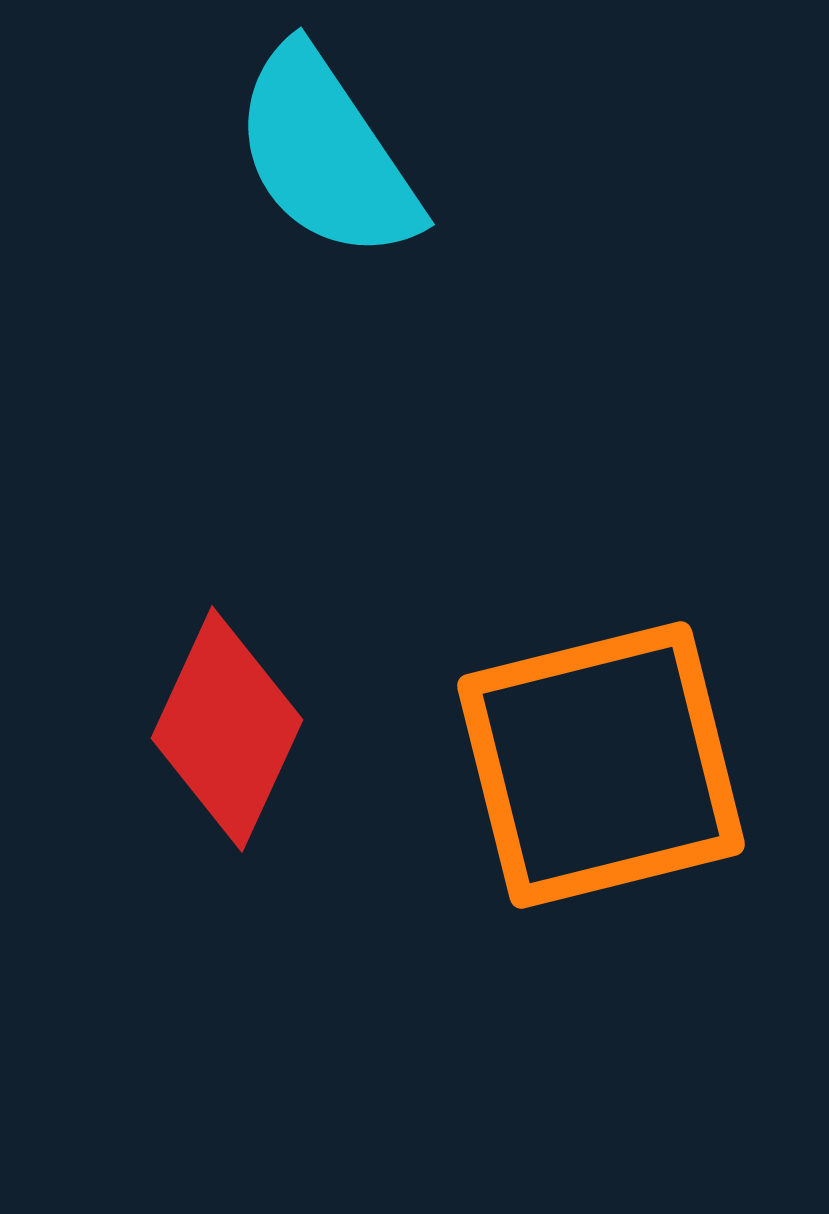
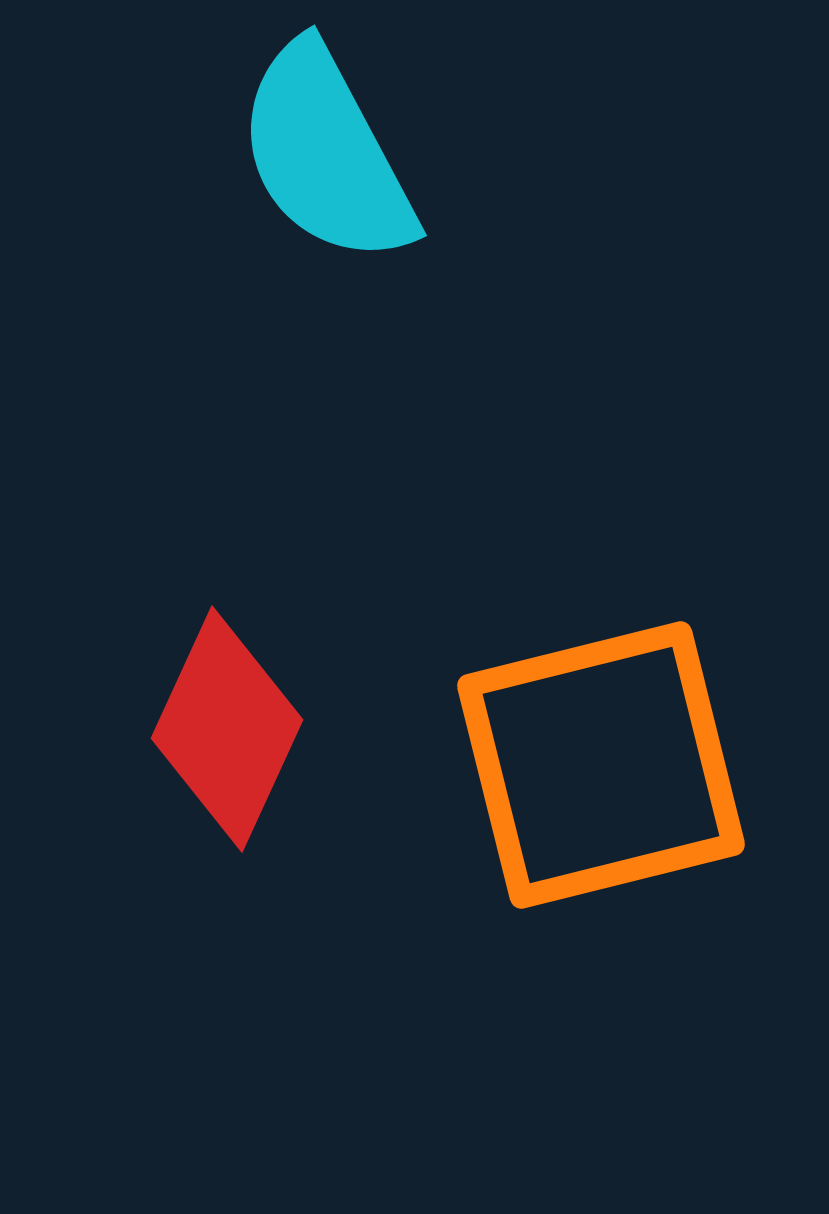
cyan semicircle: rotated 6 degrees clockwise
